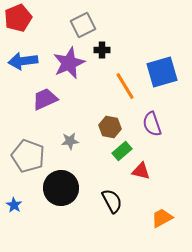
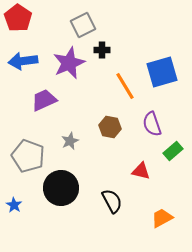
red pentagon: rotated 16 degrees counterclockwise
purple trapezoid: moved 1 px left, 1 px down
gray star: rotated 18 degrees counterclockwise
green rectangle: moved 51 px right
